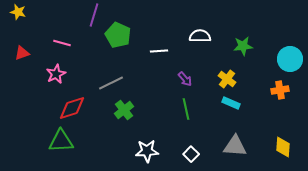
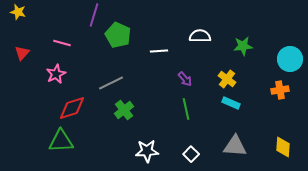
red triangle: rotated 28 degrees counterclockwise
